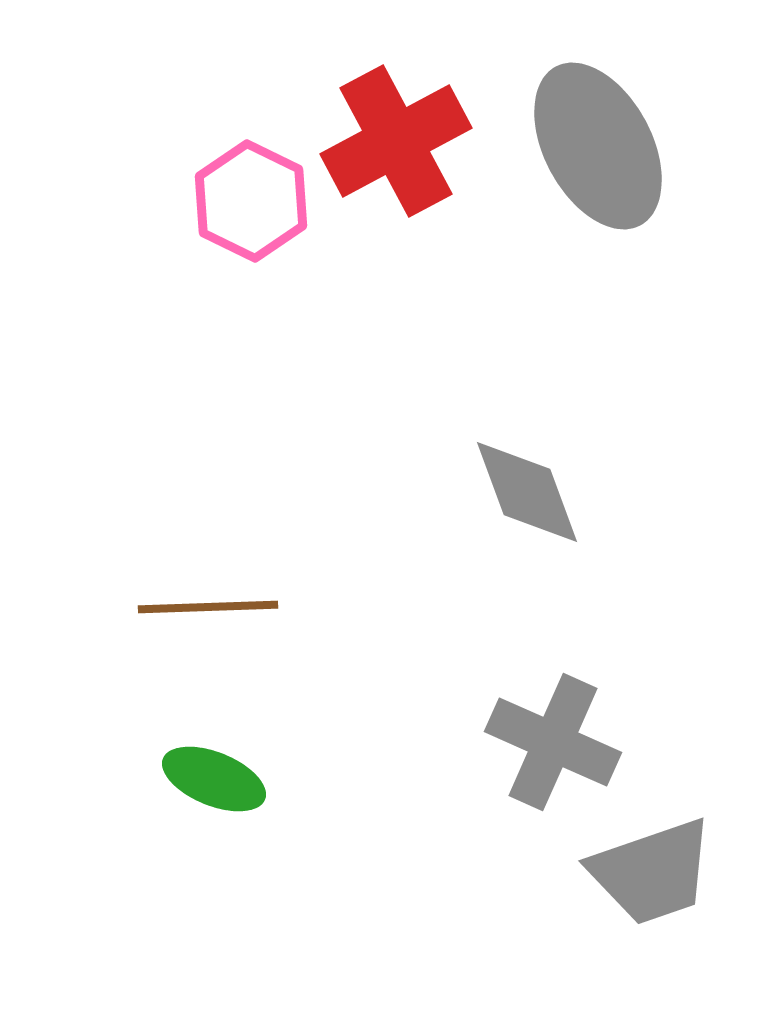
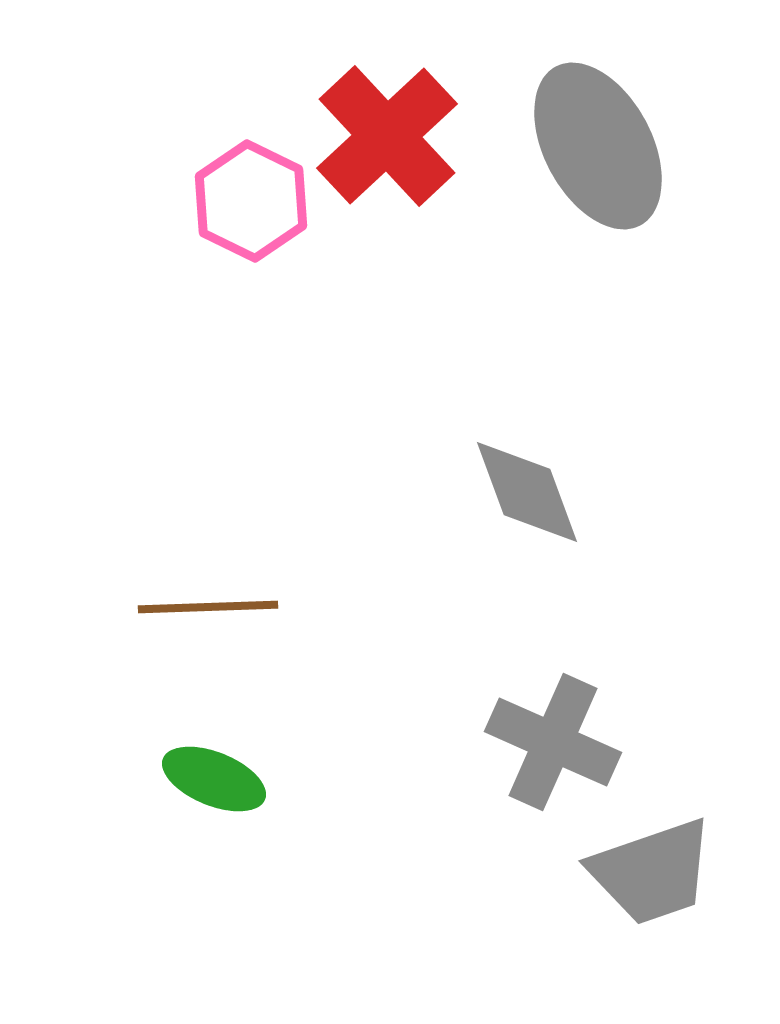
red cross: moved 9 px left, 5 px up; rotated 15 degrees counterclockwise
